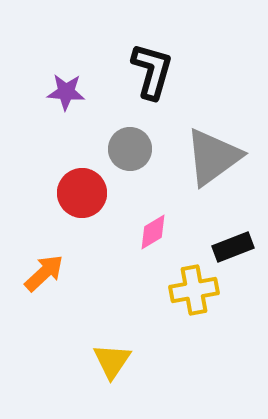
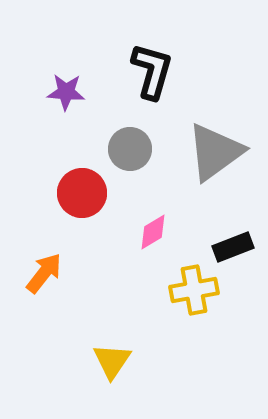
gray triangle: moved 2 px right, 5 px up
orange arrow: rotated 9 degrees counterclockwise
